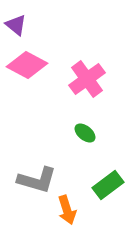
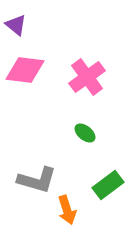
pink diamond: moved 2 px left, 5 px down; rotated 21 degrees counterclockwise
pink cross: moved 2 px up
